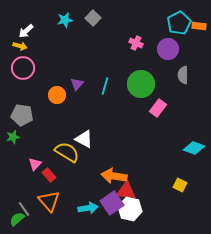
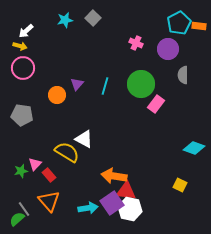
pink rectangle: moved 2 px left, 4 px up
green star: moved 8 px right, 34 px down
